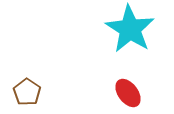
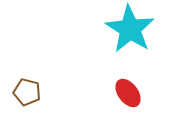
brown pentagon: rotated 20 degrees counterclockwise
